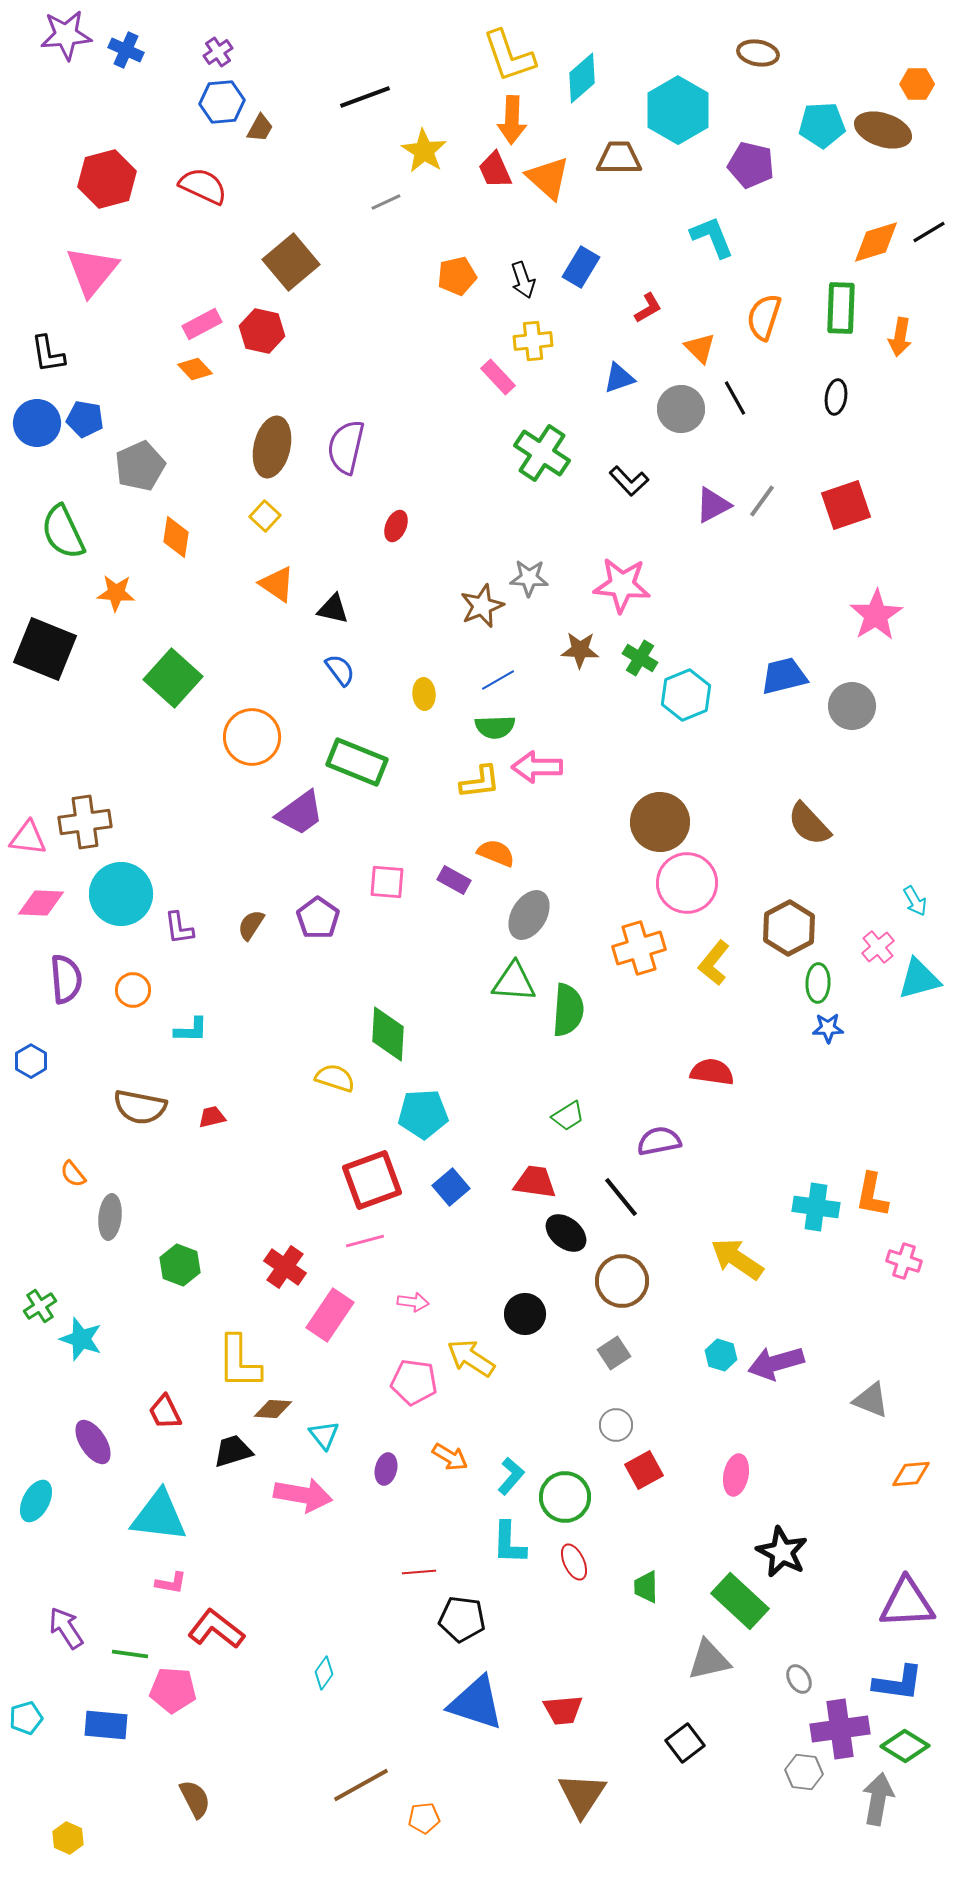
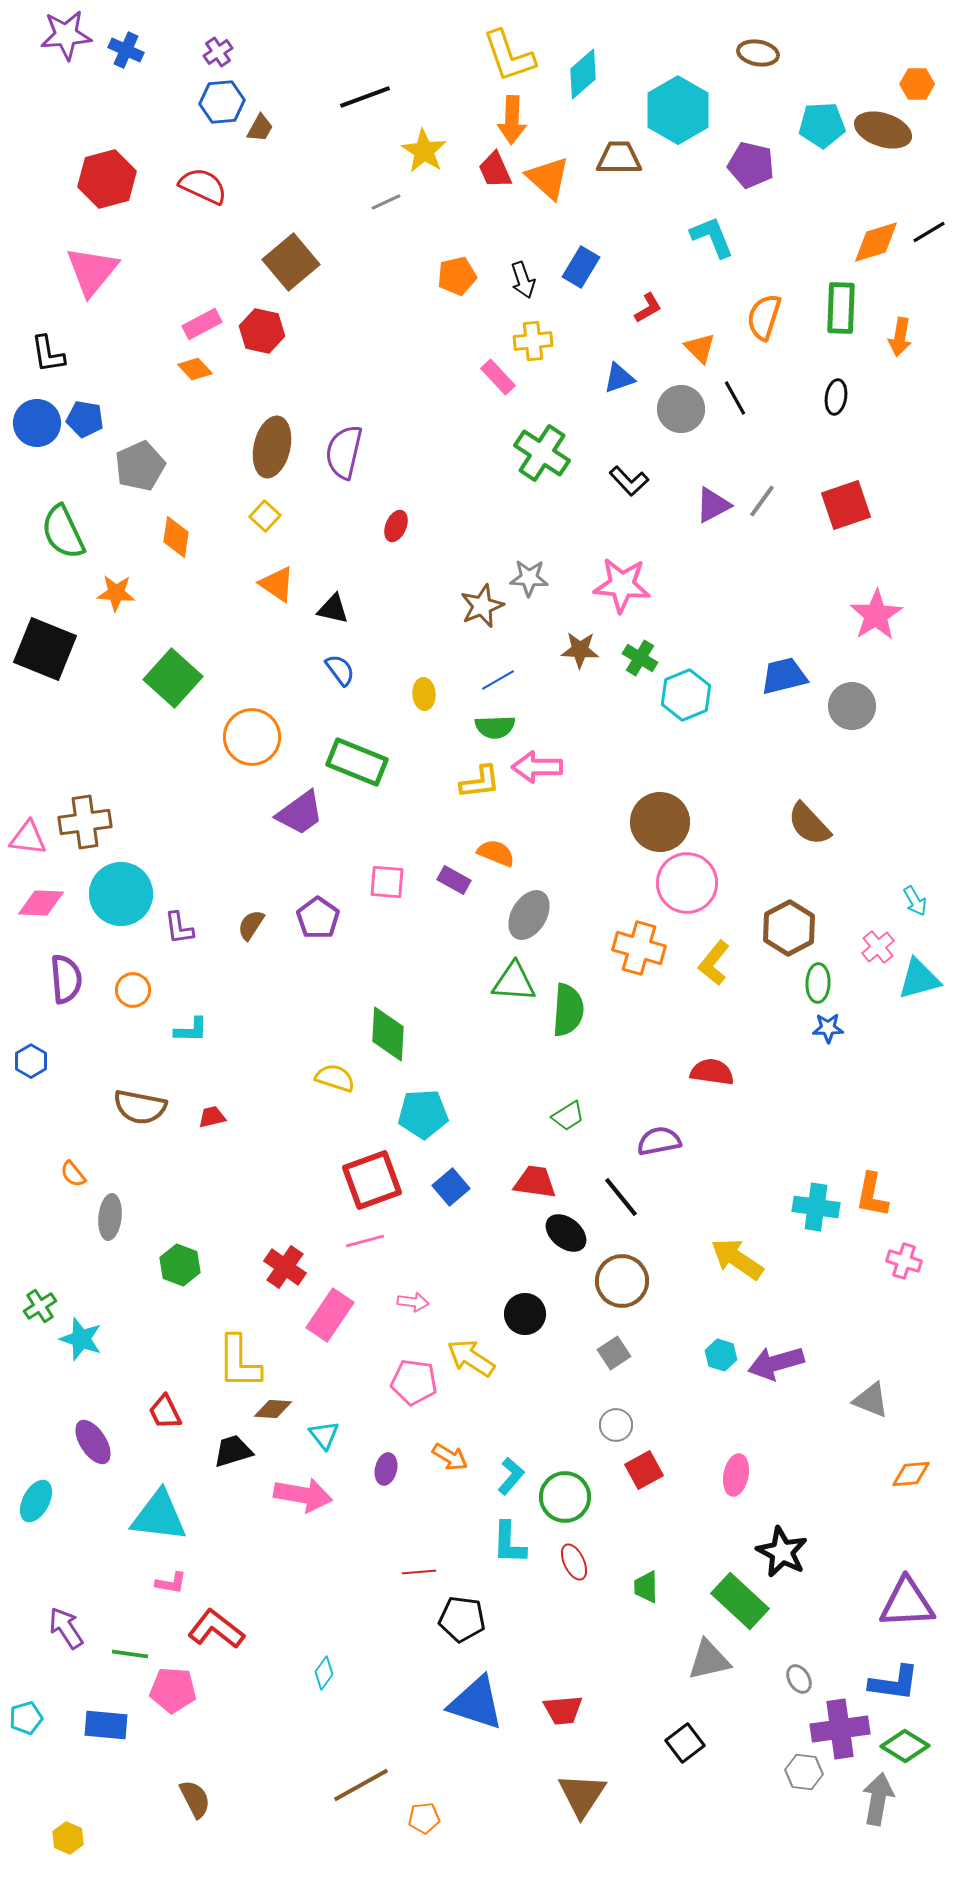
cyan diamond at (582, 78): moved 1 px right, 4 px up
purple semicircle at (346, 447): moved 2 px left, 5 px down
orange cross at (639, 948): rotated 33 degrees clockwise
blue L-shape at (898, 1683): moved 4 px left
